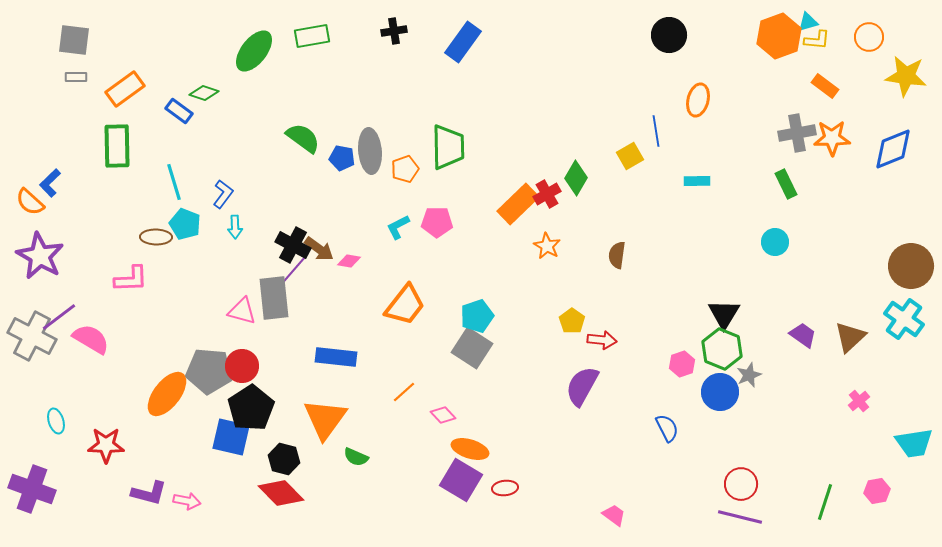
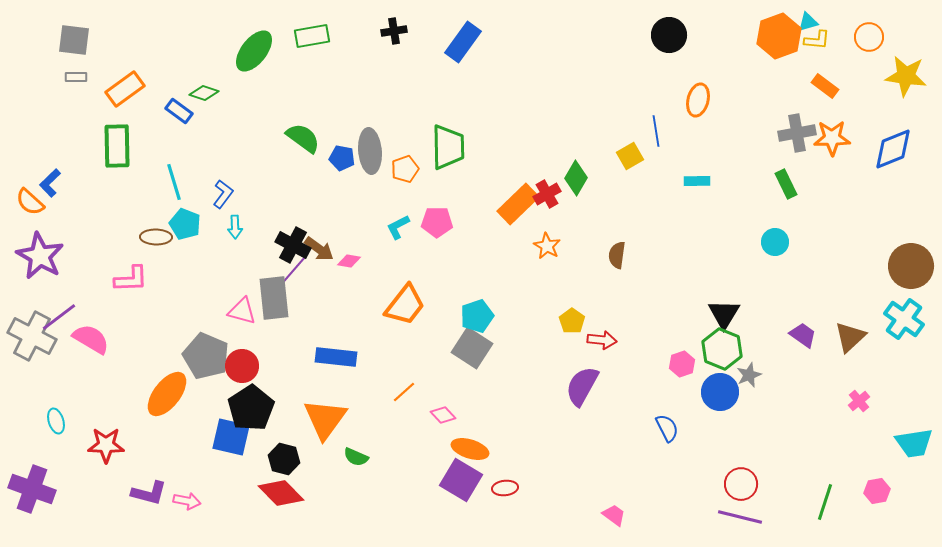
gray pentagon at (209, 371): moved 3 px left, 15 px up; rotated 18 degrees clockwise
